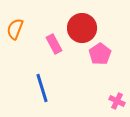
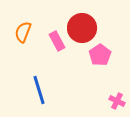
orange semicircle: moved 8 px right, 3 px down
pink rectangle: moved 3 px right, 3 px up
pink pentagon: moved 1 px down
blue line: moved 3 px left, 2 px down
